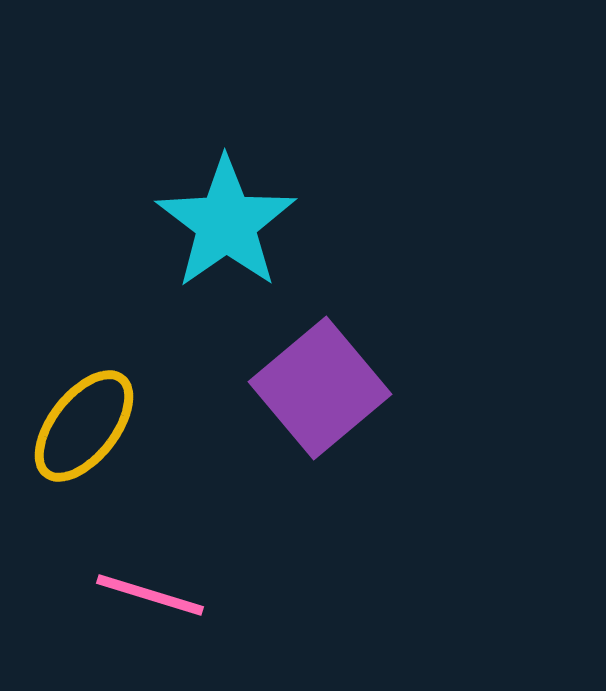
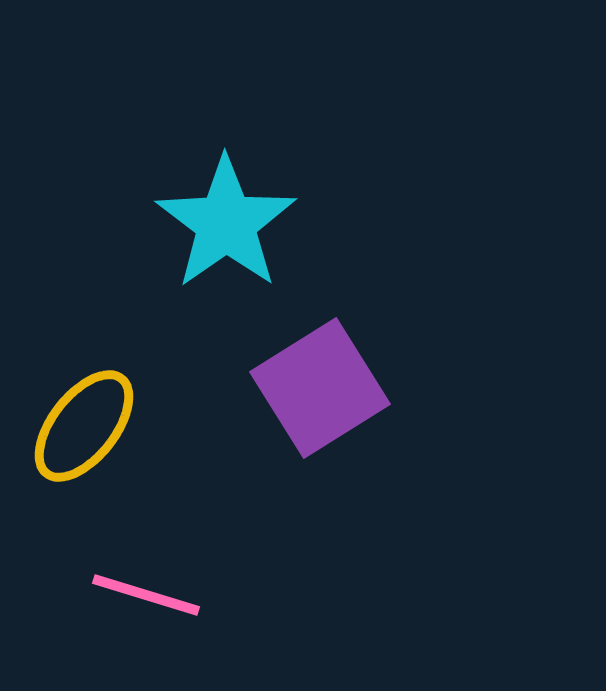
purple square: rotated 8 degrees clockwise
pink line: moved 4 px left
